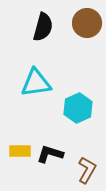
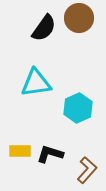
brown circle: moved 8 px left, 5 px up
black semicircle: moved 1 px right, 1 px down; rotated 20 degrees clockwise
brown L-shape: rotated 12 degrees clockwise
